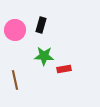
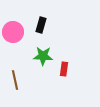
pink circle: moved 2 px left, 2 px down
green star: moved 1 px left
red rectangle: rotated 72 degrees counterclockwise
